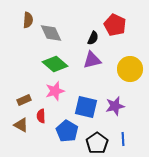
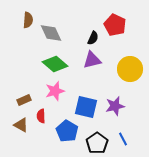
blue line: rotated 24 degrees counterclockwise
